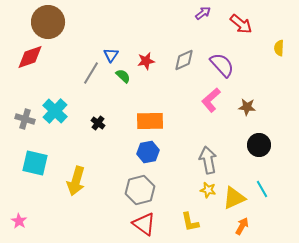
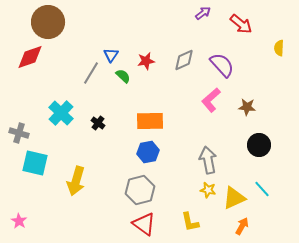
cyan cross: moved 6 px right, 2 px down
gray cross: moved 6 px left, 14 px down
cyan line: rotated 12 degrees counterclockwise
